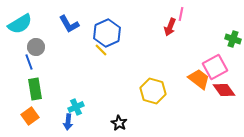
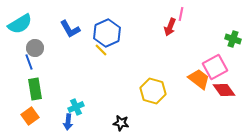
blue L-shape: moved 1 px right, 5 px down
gray circle: moved 1 px left, 1 px down
black star: moved 2 px right; rotated 21 degrees counterclockwise
